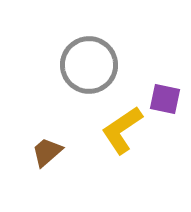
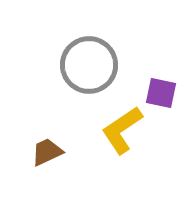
purple square: moved 4 px left, 6 px up
brown trapezoid: rotated 16 degrees clockwise
